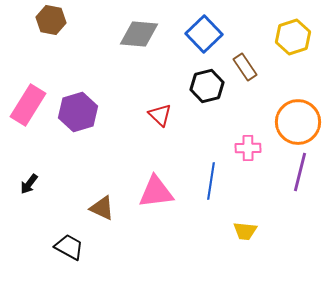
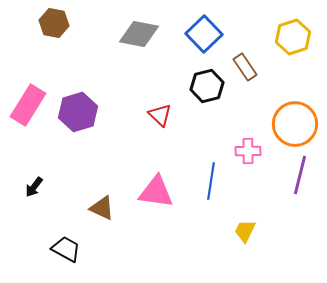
brown hexagon: moved 3 px right, 3 px down
gray diamond: rotated 6 degrees clockwise
orange circle: moved 3 px left, 2 px down
pink cross: moved 3 px down
purple line: moved 3 px down
black arrow: moved 5 px right, 3 px down
pink triangle: rotated 15 degrees clockwise
yellow trapezoid: rotated 110 degrees clockwise
black trapezoid: moved 3 px left, 2 px down
